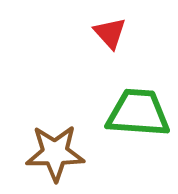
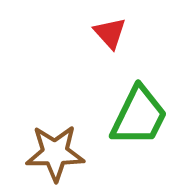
green trapezoid: moved 1 px right, 3 px down; rotated 112 degrees clockwise
